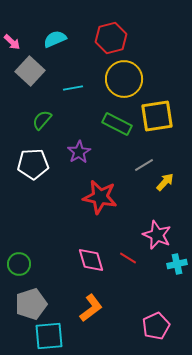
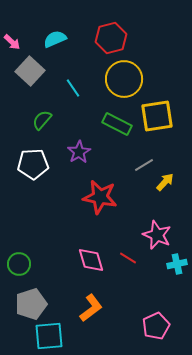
cyan line: rotated 66 degrees clockwise
